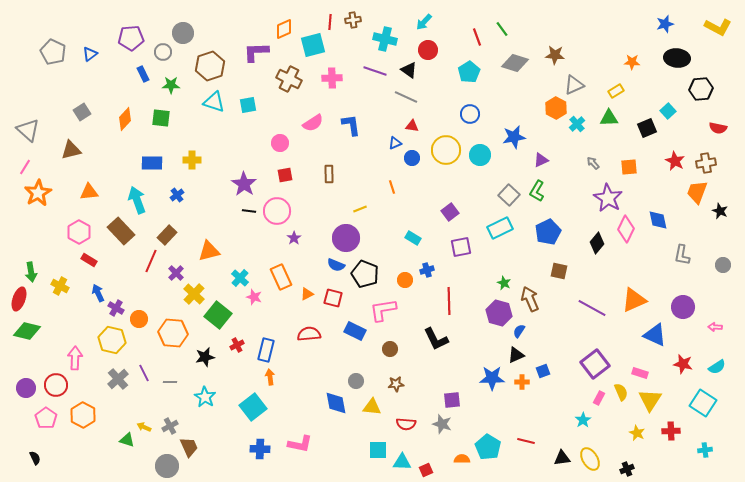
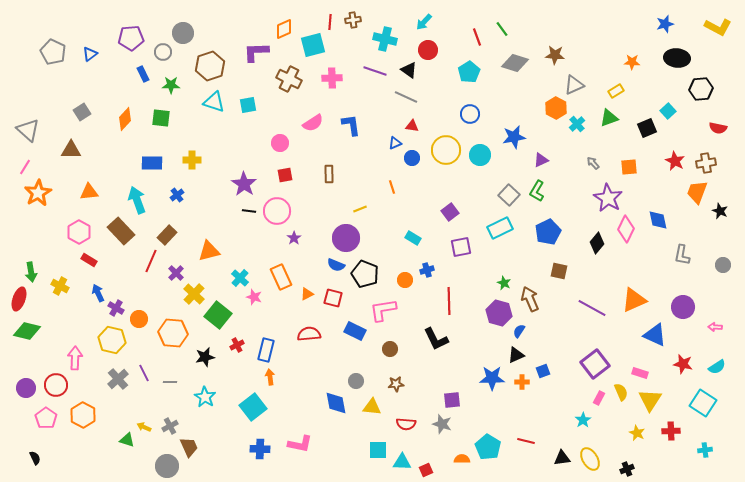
green triangle at (609, 118): rotated 18 degrees counterclockwise
brown triangle at (71, 150): rotated 15 degrees clockwise
